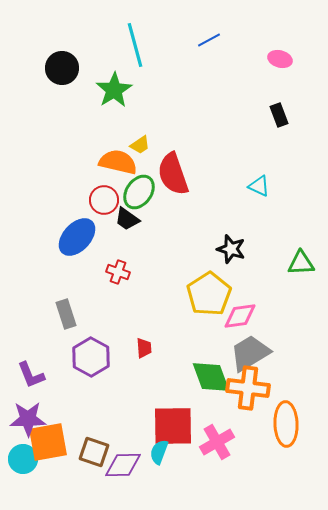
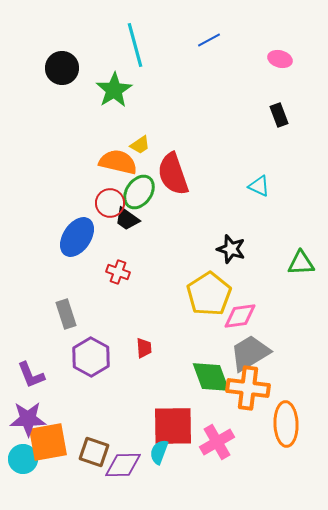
red circle: moved 6 px right, 3 px down
blue ellipse: rotated 9 degrees counterclockwise
